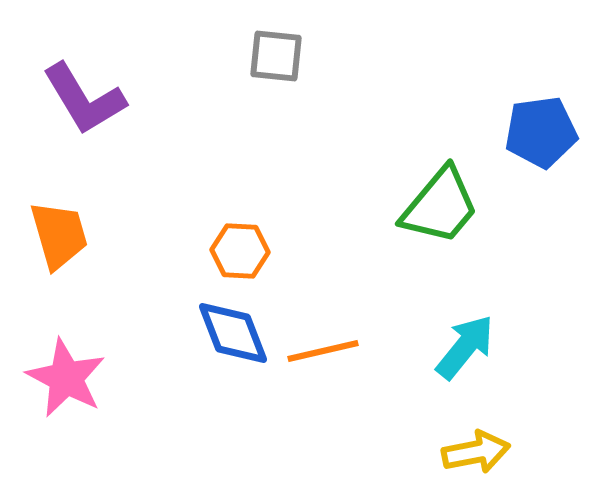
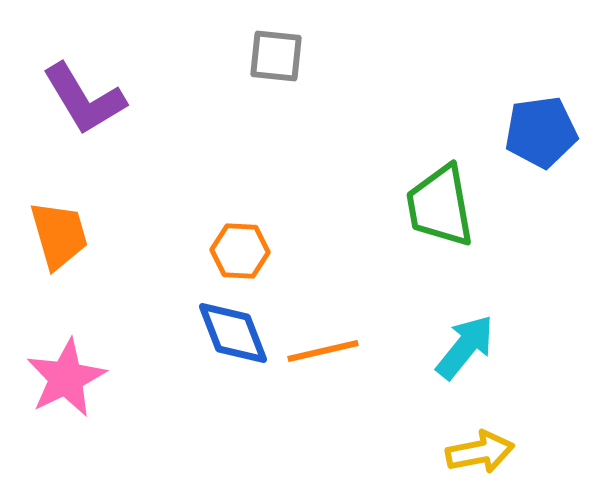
green trapezoid: rotated 130 degrees clockwise
pink star: rotated 18 degrees clockwise
yellow arrow: moved 4 px right
